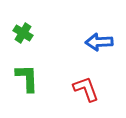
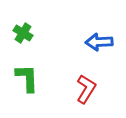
red L-shape: rotated 52 degrees clockwise
